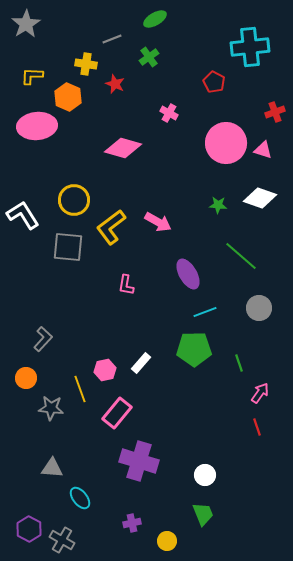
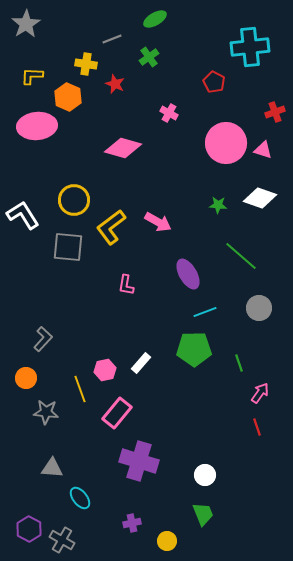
gray star at (51, 408): moved 5 px left, 4 px down
